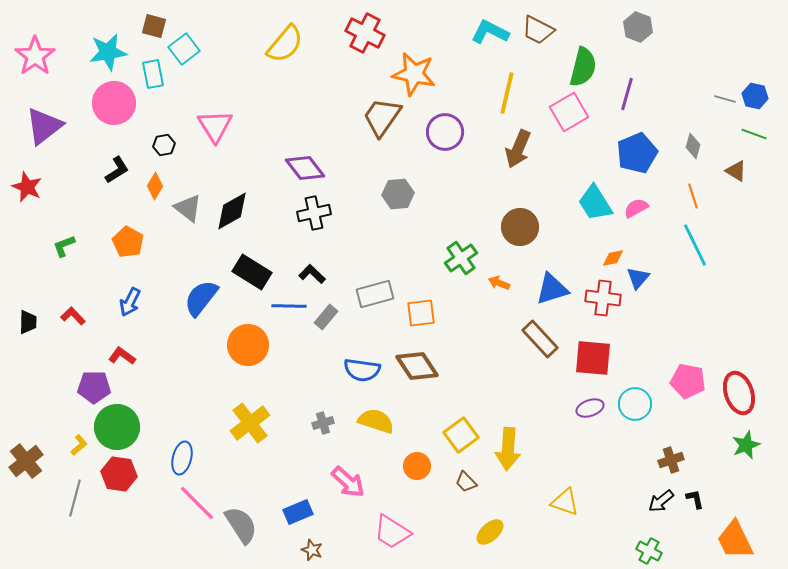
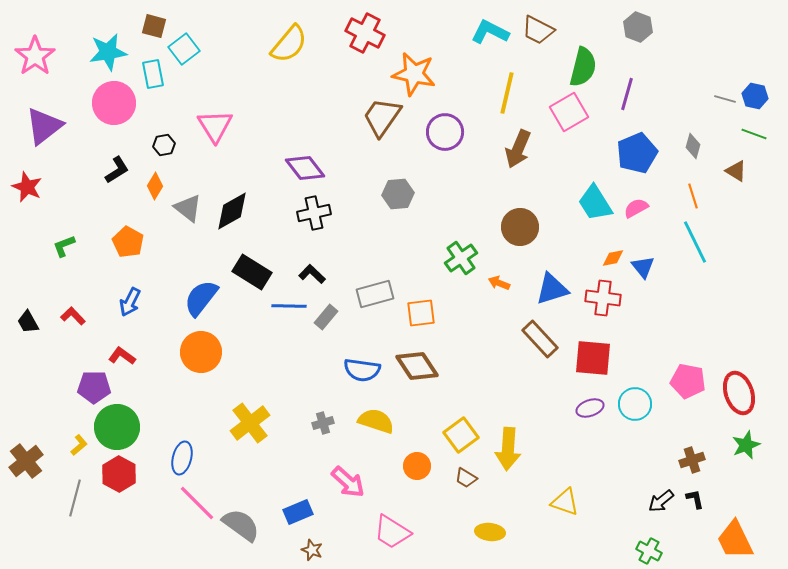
yellow semicircle at (285, 44): moved 4 px right
cyan line at (695, 245): moved 3 px up
blue triangle at (638, 278): moved 5 px right, 11 px up; rotated 20 degrees counterclockwise
black trapezoid at (28, 322): rotated 150 degrees clockwise
orange circle at (248, 345): moved 47 px left, 7 px down
brown cross at (671, 460): moved 21 px right
red hexagon at (119, 474): rotated 20 degrees clockwise
brown trapezoid at (466, 482): moved 4 px up; rotated 15 degrees counterclockwise
gray semicircle at (241, 525): rotated 21 degrees counterclockwise
yellow ellipse at (490, 532): rotated 48 degrees clockwise
